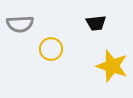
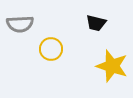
black trapezoid: rotated 20 degrees clockwise
